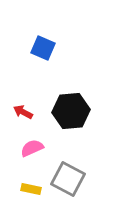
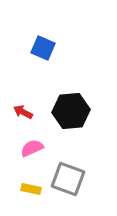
gray square: rotated 8 degrees counterclockwise
